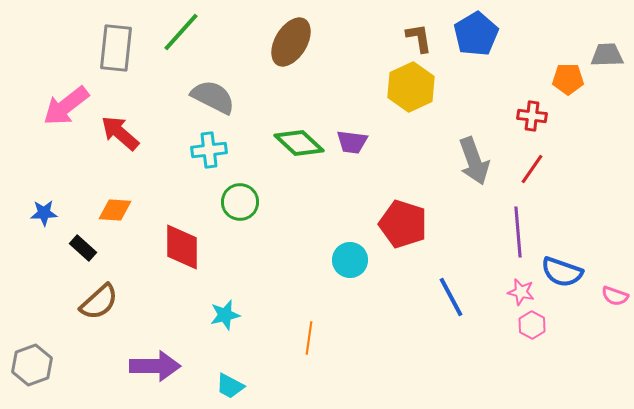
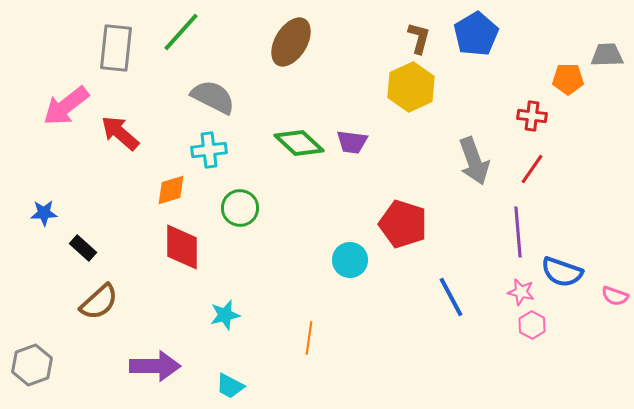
brown L-shape: rotated 24 degrees clockwise
green circle: moved 6 px down
orange diamond: moved 56 px right, 20 px up; rotated 20 degrees counterclockwise
